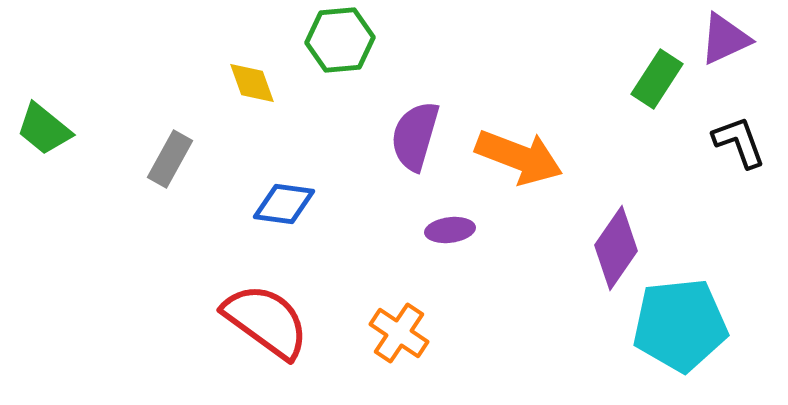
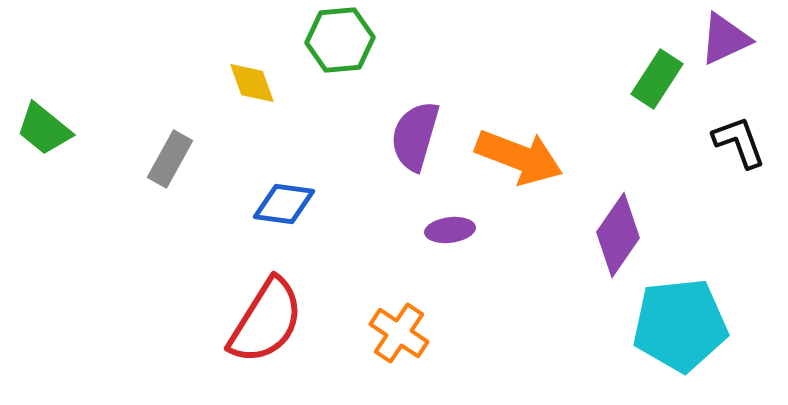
purple diamond: moved 2 px right, 13 px up
red semicircle: rotated 86 degrees clockwise
